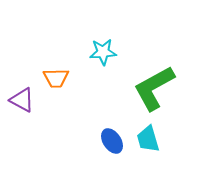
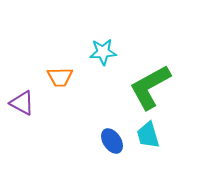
orange trapezoid: moved 4 px right, 1 px up
green L-shape: moved 4 px left, 1 px up
purple triangle: moved 3 px down
cyan trapezoid: moved 4 px up
